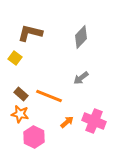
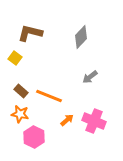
gray arrow: moved 9 px right, 1 px up
brown rectangle: moved 3 px up
orange arrow: moved 2 px up
